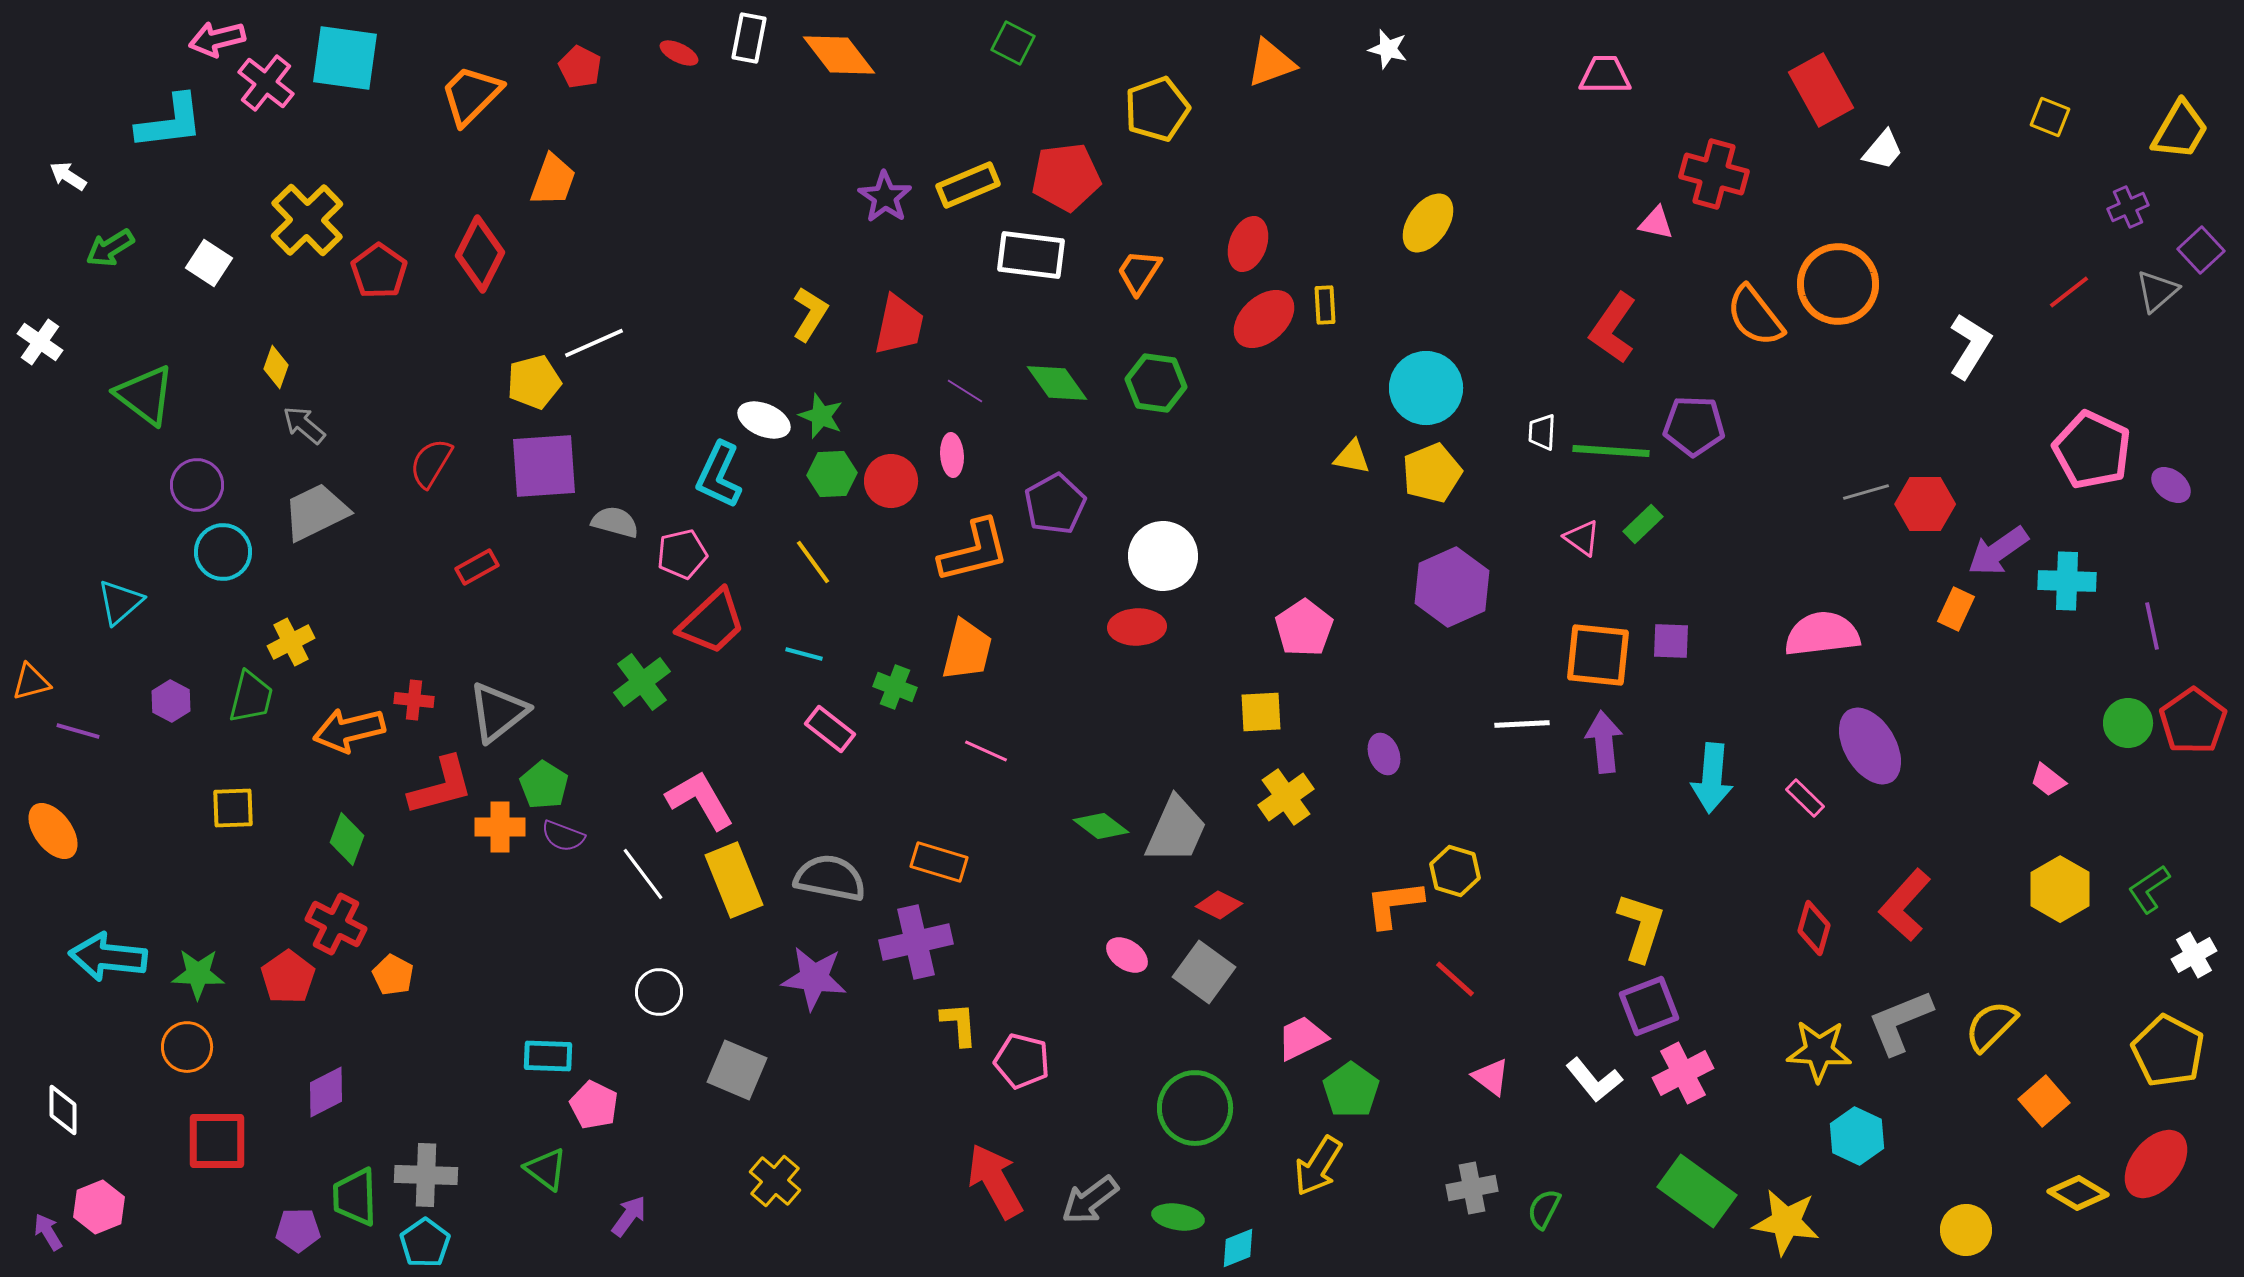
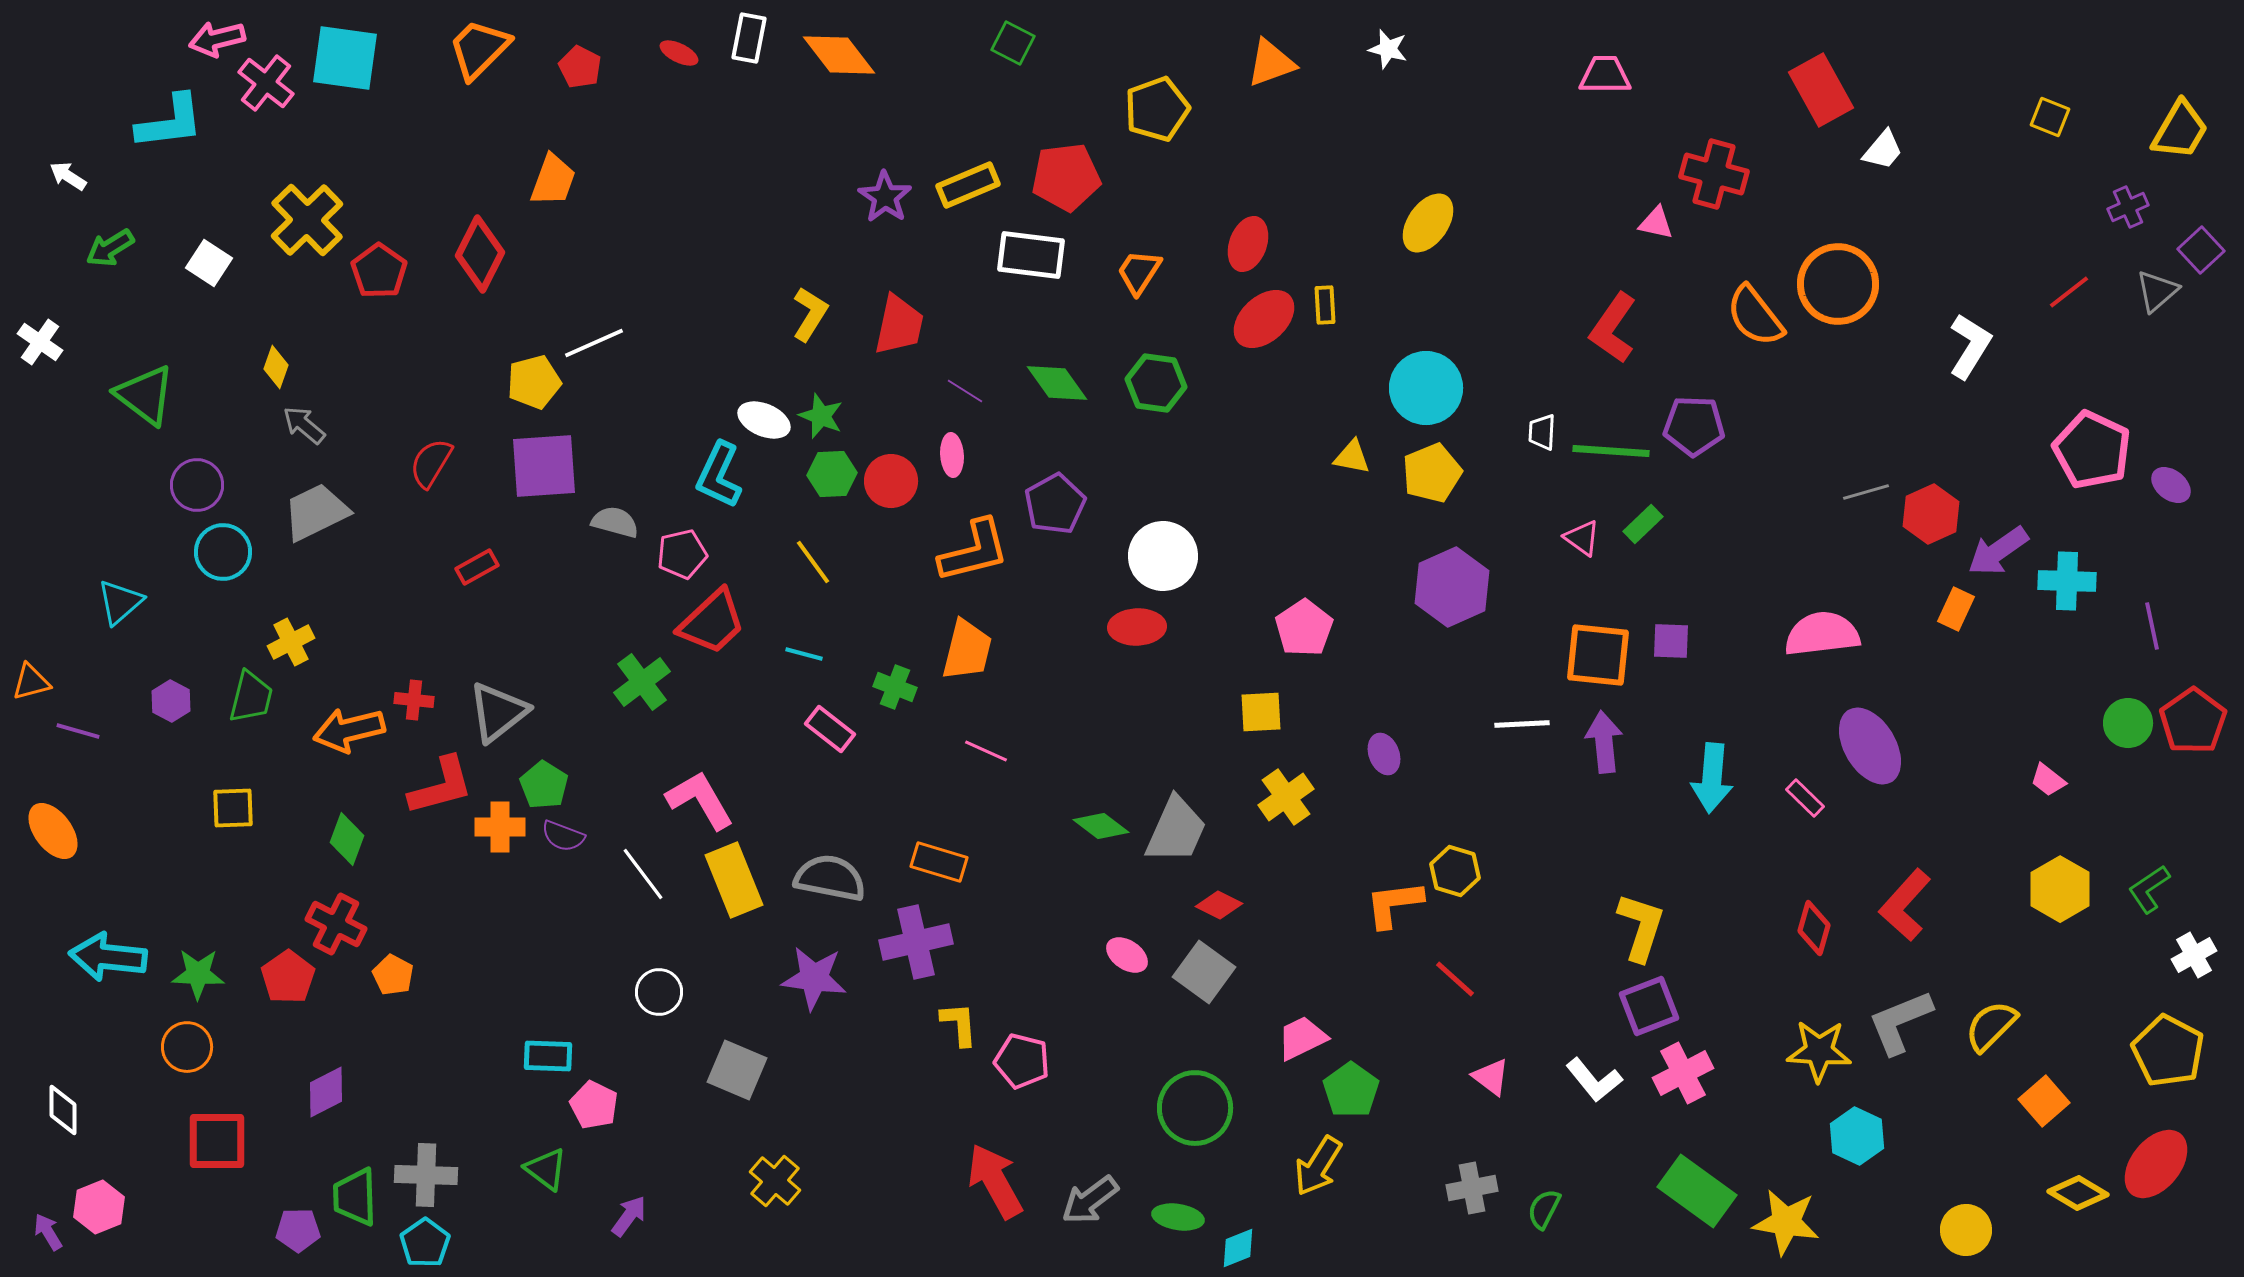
orange trapezoid at (471, 95): moved 8 px right, 46 px up
red hexagon at (1925, 504): moved 6 px right, 10 px down; rotated 24 degrees counterclockwise
